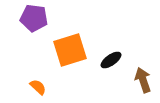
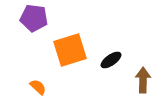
brown arrow: rotated 20 degrees clockwise
